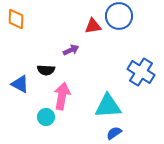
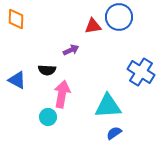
blue circle: moved 1 px down
black semicircle: moved 1 px right
blue triangle: moved 3 px left, 4 px up
pink arrow: moved 2 px up
cyan circle: moved 2 px right
